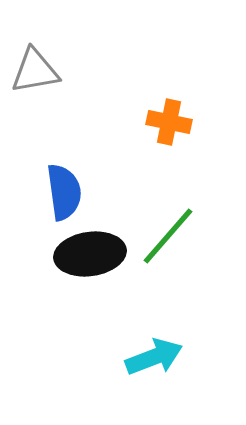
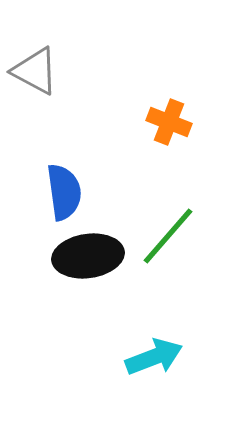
gray triangle: rotated 38 degrees clockwise
orange cross: rotated 9 degrees clockwise
black ellipse: moved 2 px left, 2 px down
